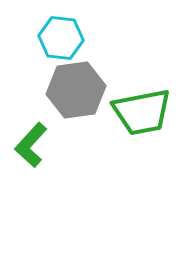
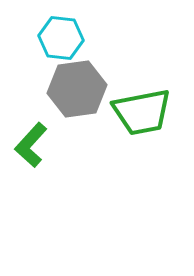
gray hexagon: moved 1 px right, 1 px up
